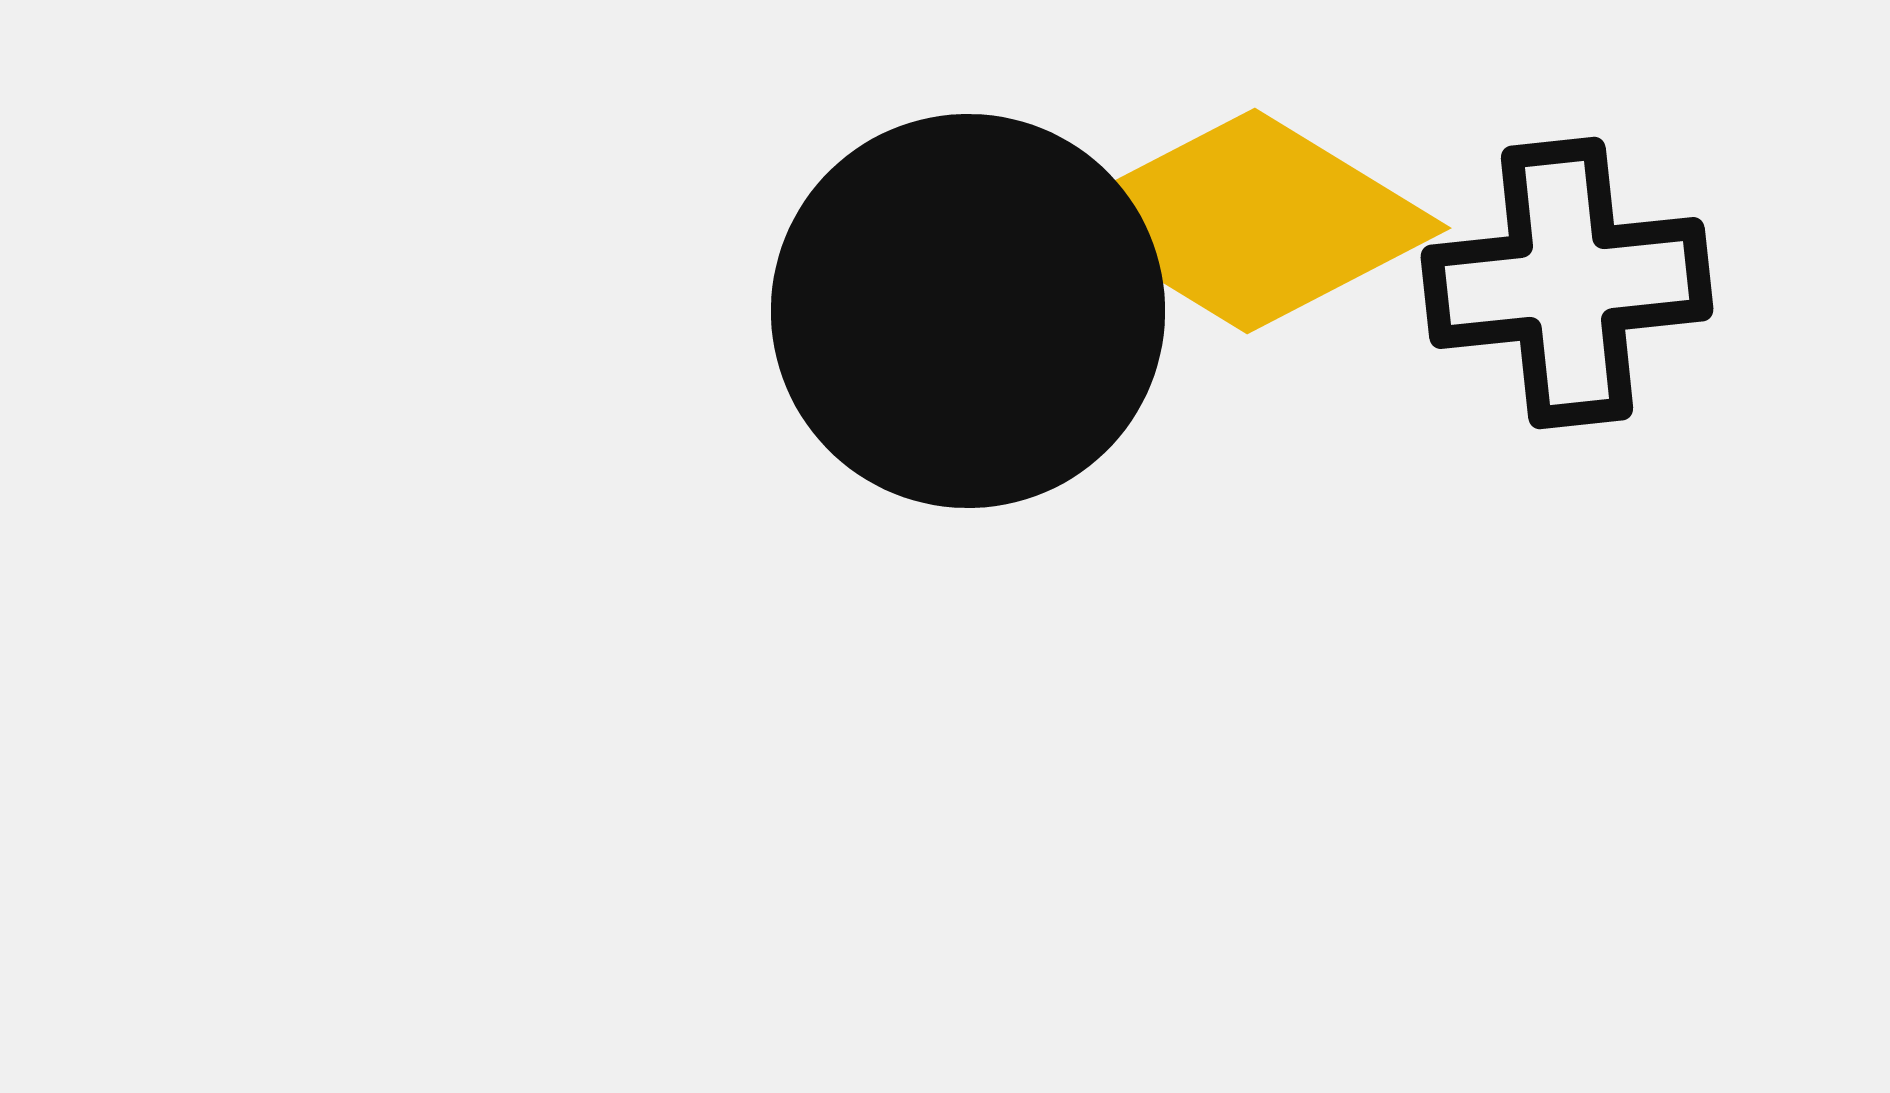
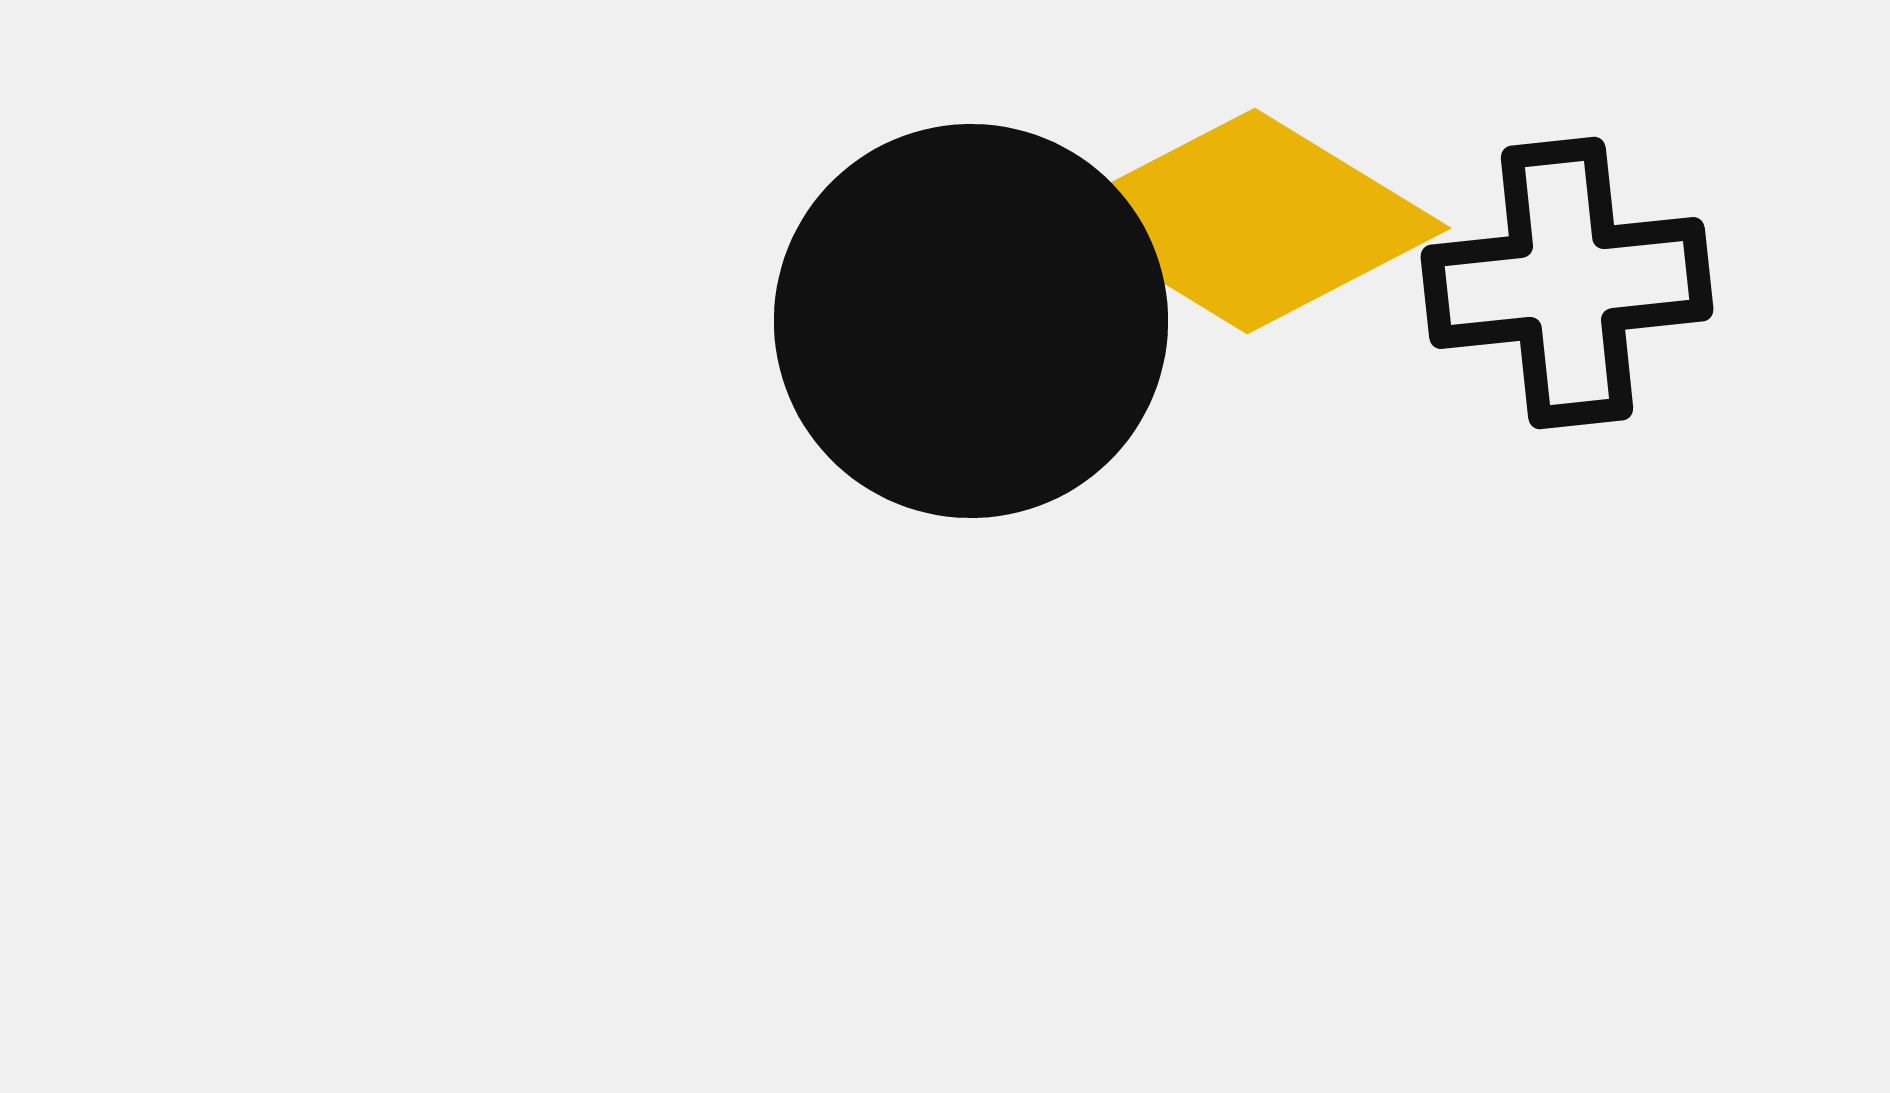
black circle: moved 3 px right, 10 px down
